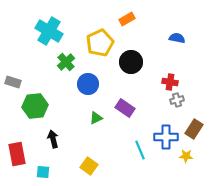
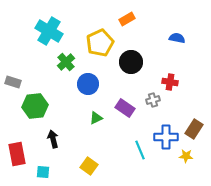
gray cross: moved 24 px left
